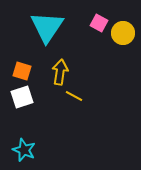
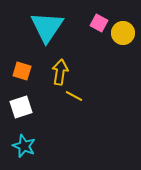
white square: moved 1 px left, 10 px down
cyan star: moved 4 px up
